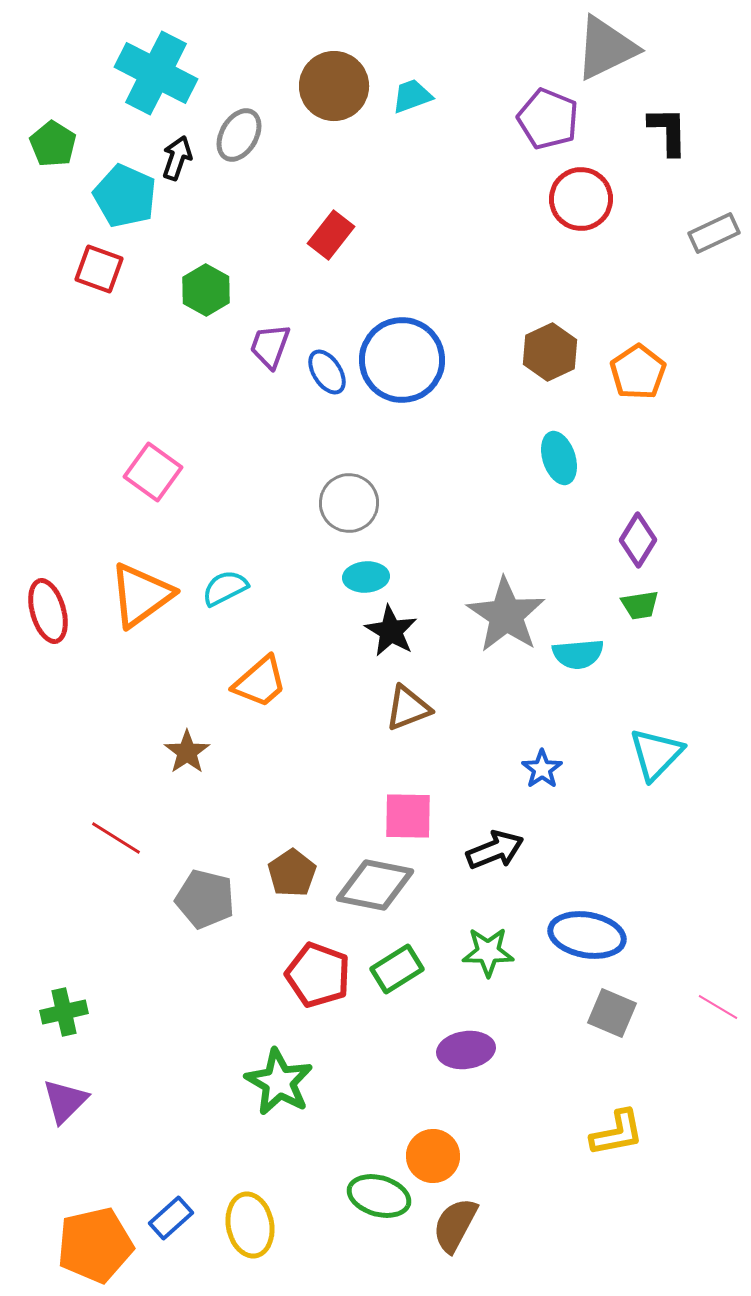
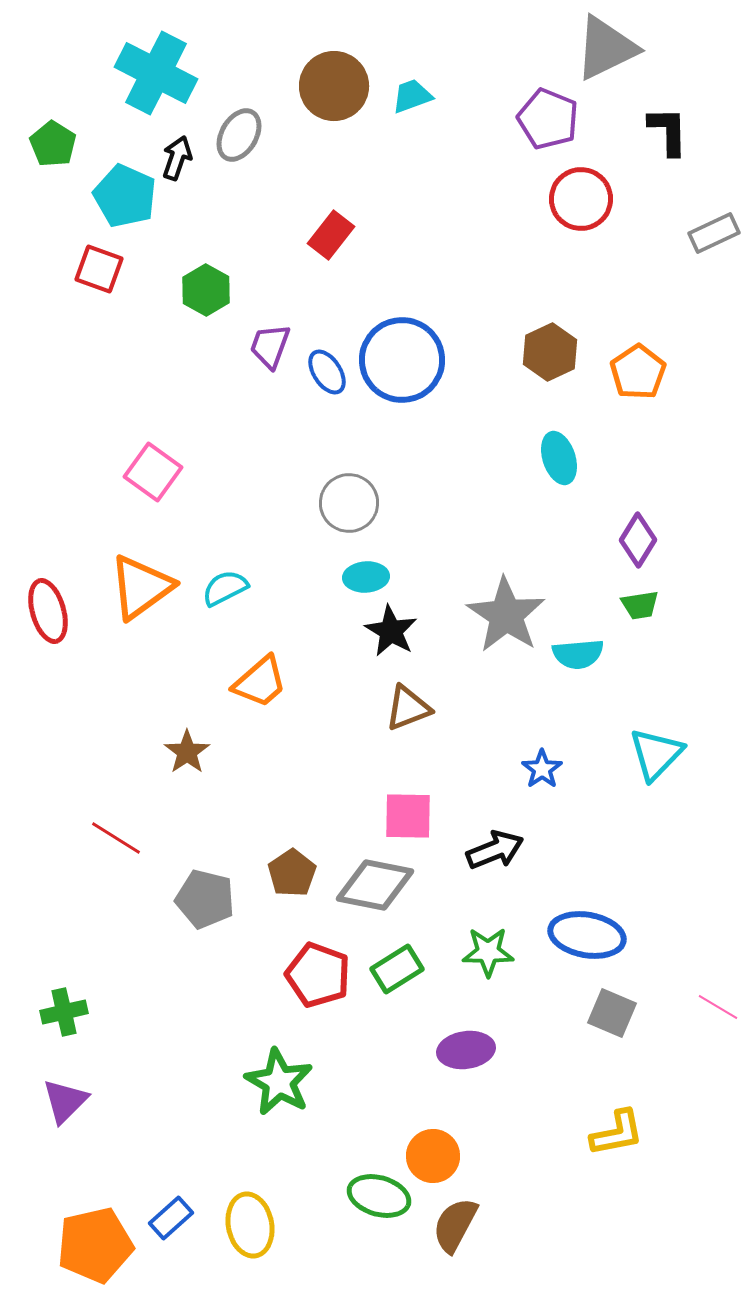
orange triangle at (141, 595): moved 8 px up
